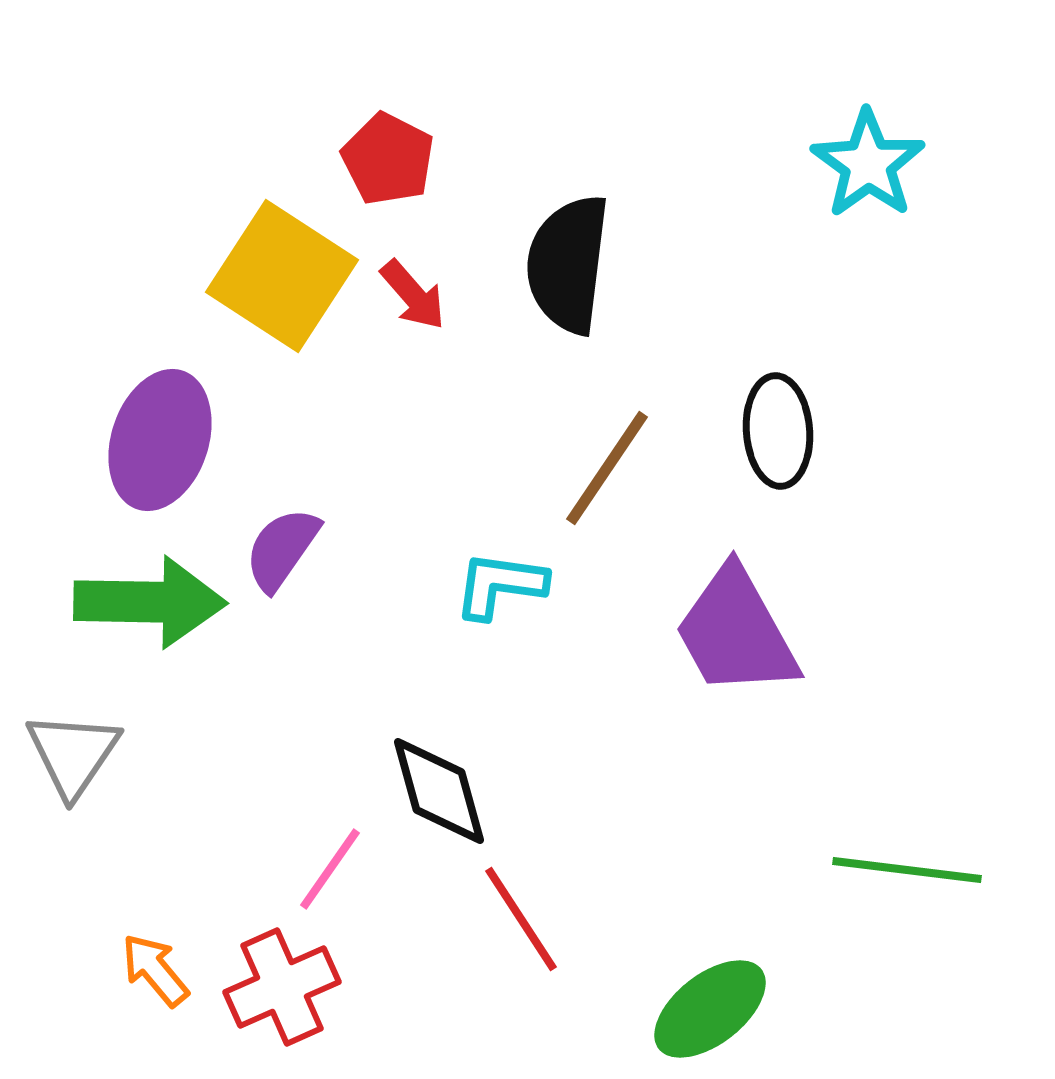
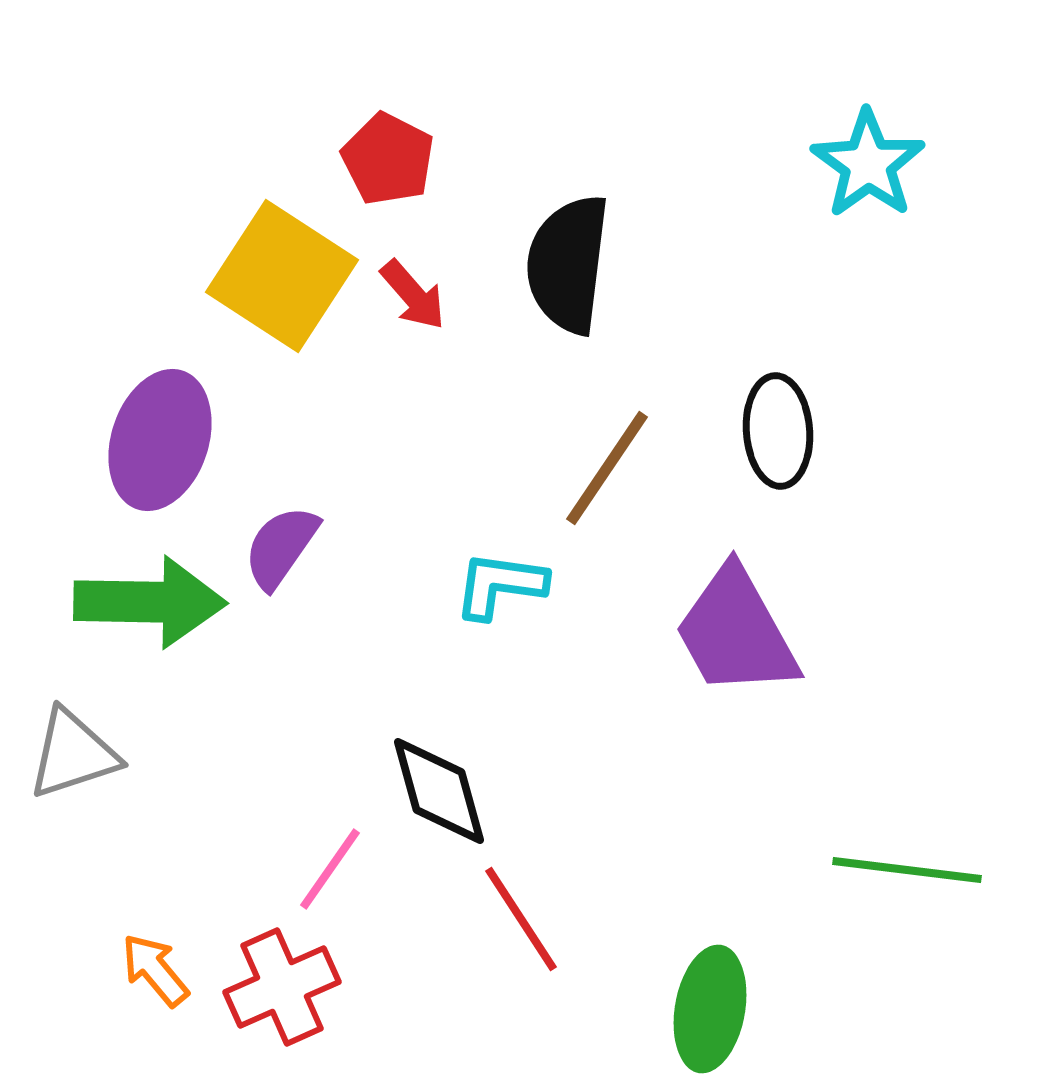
purple semicircle: moved 1 px left, 2 px up
gray triangle: rotated 38 degrees clockwise
green ellipse: rotated 42 degrees counterclockwise
